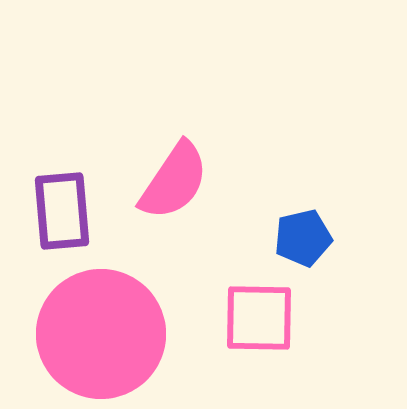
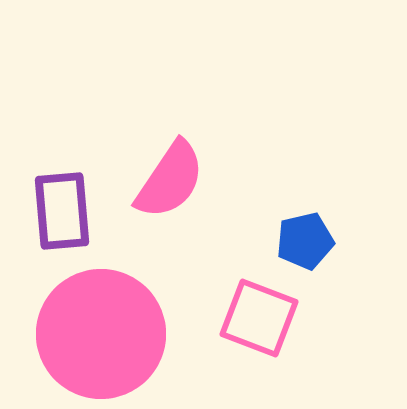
pink semicircle: moved 4 px left, 1 px up
blue pentagon: moved 2 px right, 3 px down
pink square: rotated 20 degrees clockwise
